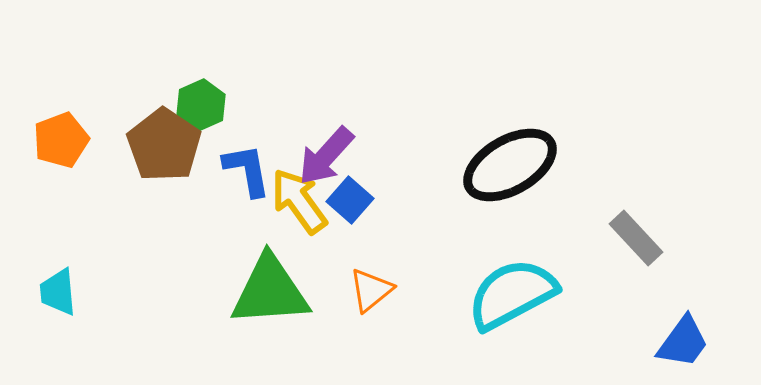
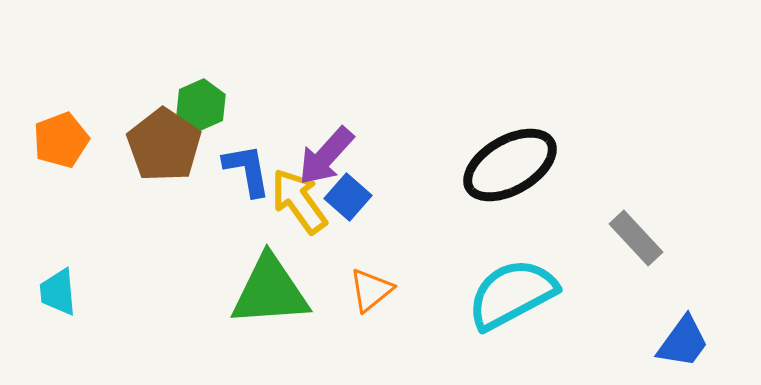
blue square: moved 2 px left, 3 px up
